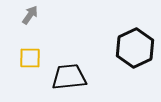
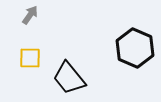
black hexagon: rotated 12 degrees counterclockwise
black trapezoid: moved 1 px down; rotated 123 degrees counterclockwise
